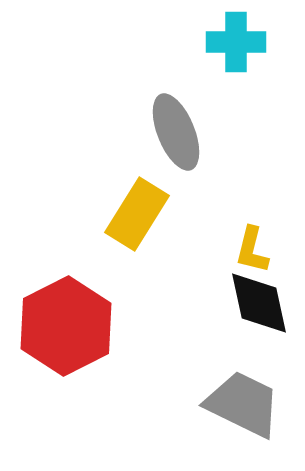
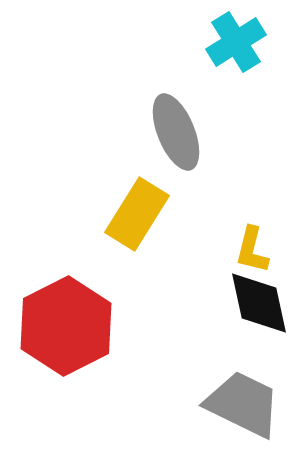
cyan cross: rotated 32 degrees counterclockwise
